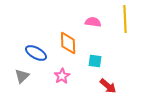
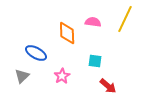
yellow line: rotated 28 degrees clockwise
orange diamond: moved 1 px left, 10 px up
